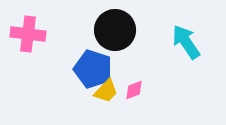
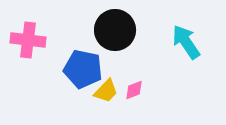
pink cross: moved 6 px down
blue pentagon: moved 10 px left; rotated 6 degrees counterclockwise
